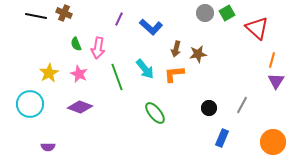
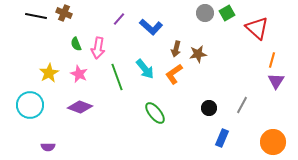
purple line: rotated 16 degrees clockwise
orange L-shape: rotated 30 degrees counterclockwise
cyan circle: moved 1 px down
